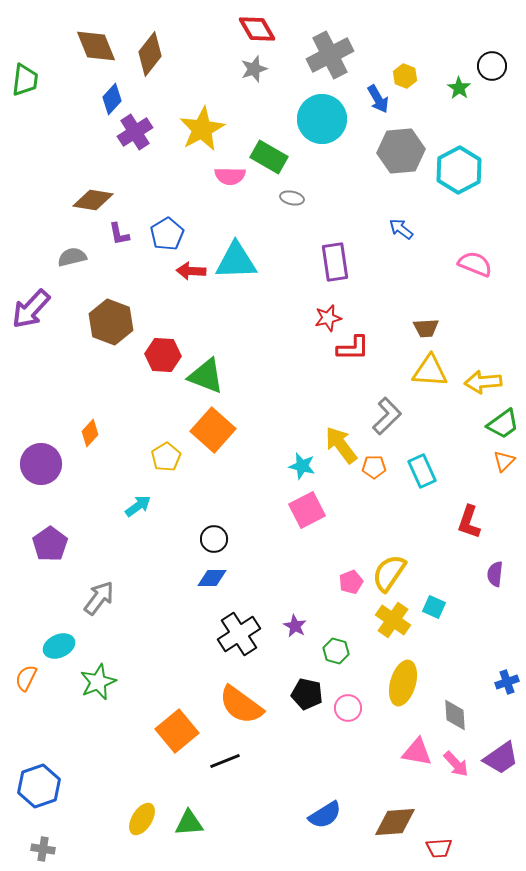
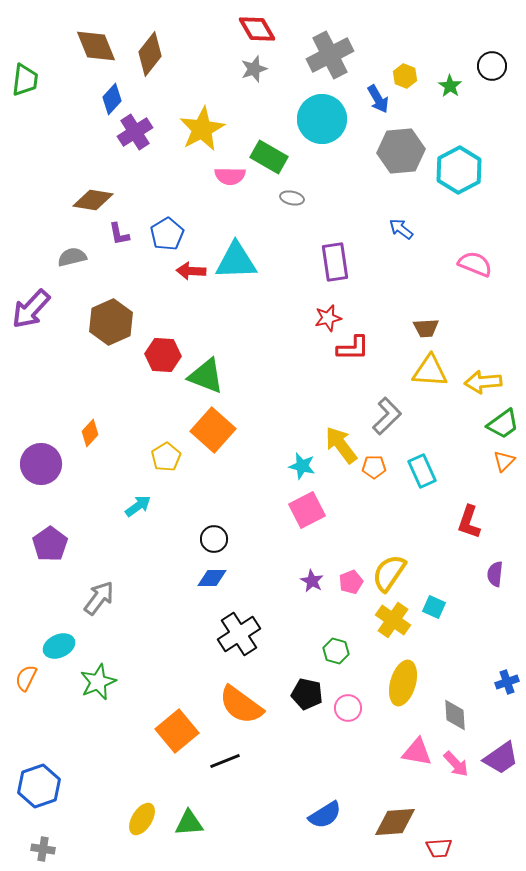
green star at (459, 88): moved 9 px left, 2 px up
brown hexagon at (111, 322): rotated 15 degrees clockwise
purple star at (295, 626): moved 17 px right, 45 px up
